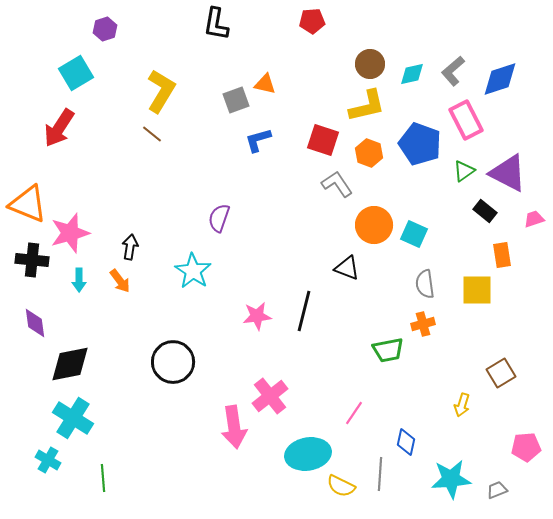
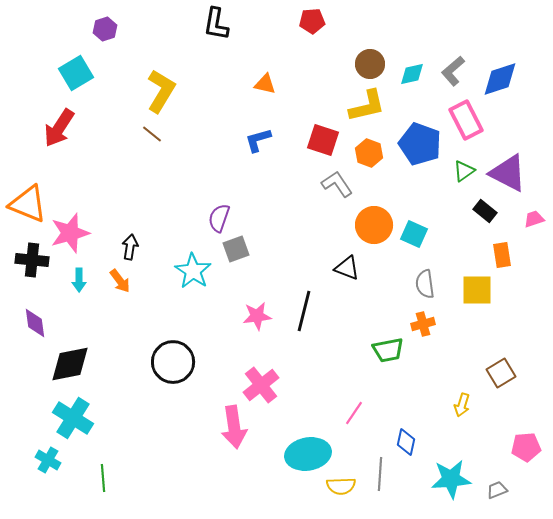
gray square at (236, 100): moved 149 px down
pink cross at (270, 396): moved 9 px left, 11 px up
yellow semicircle at (341, 486): rotated 28 degrees counterclockwise
